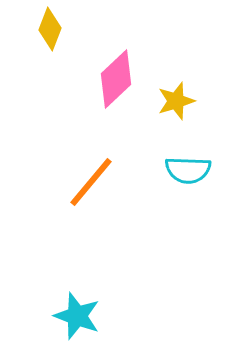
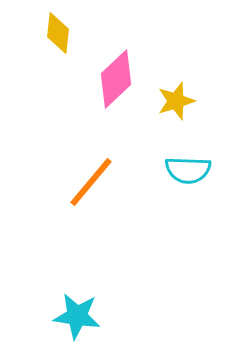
yellow diamond: moved 8 px right, 4 px down; rotated 15 degrees counterclockwise
cyan star: rotated 12 degrees counterclockwise
